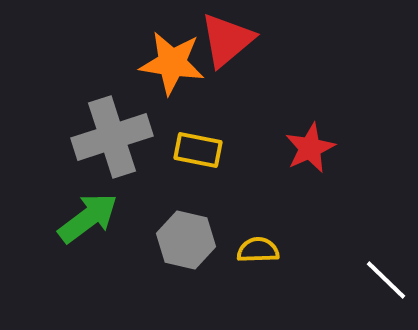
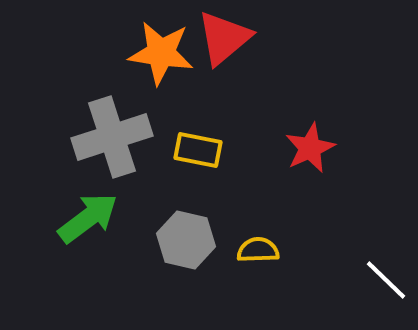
red triangle: moved 3 px left, 2 px up
orange star: moved 11 px left, 10 px up
